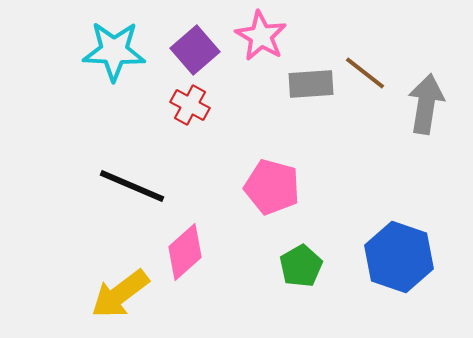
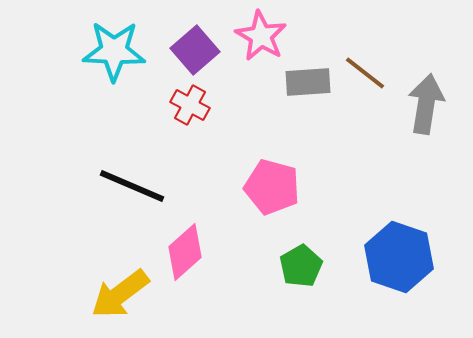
gray rectangle: moved 3 px left, 2 px up
